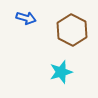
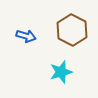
blue arrow: moved 18 px down
